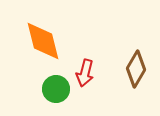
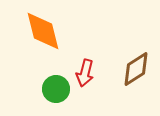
orange diamond: moved 10 px up
brown diamond: rotated 27 degrees clockwise
